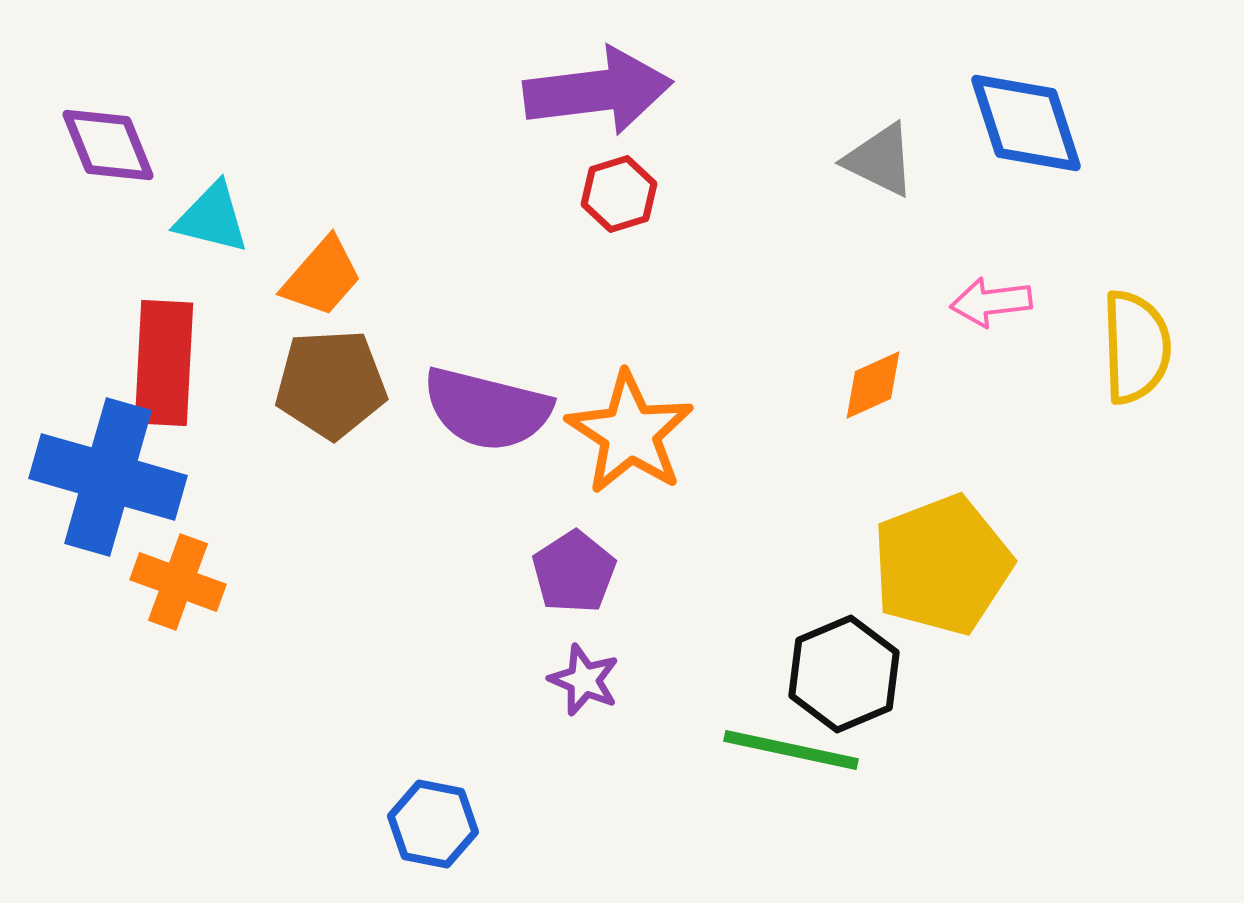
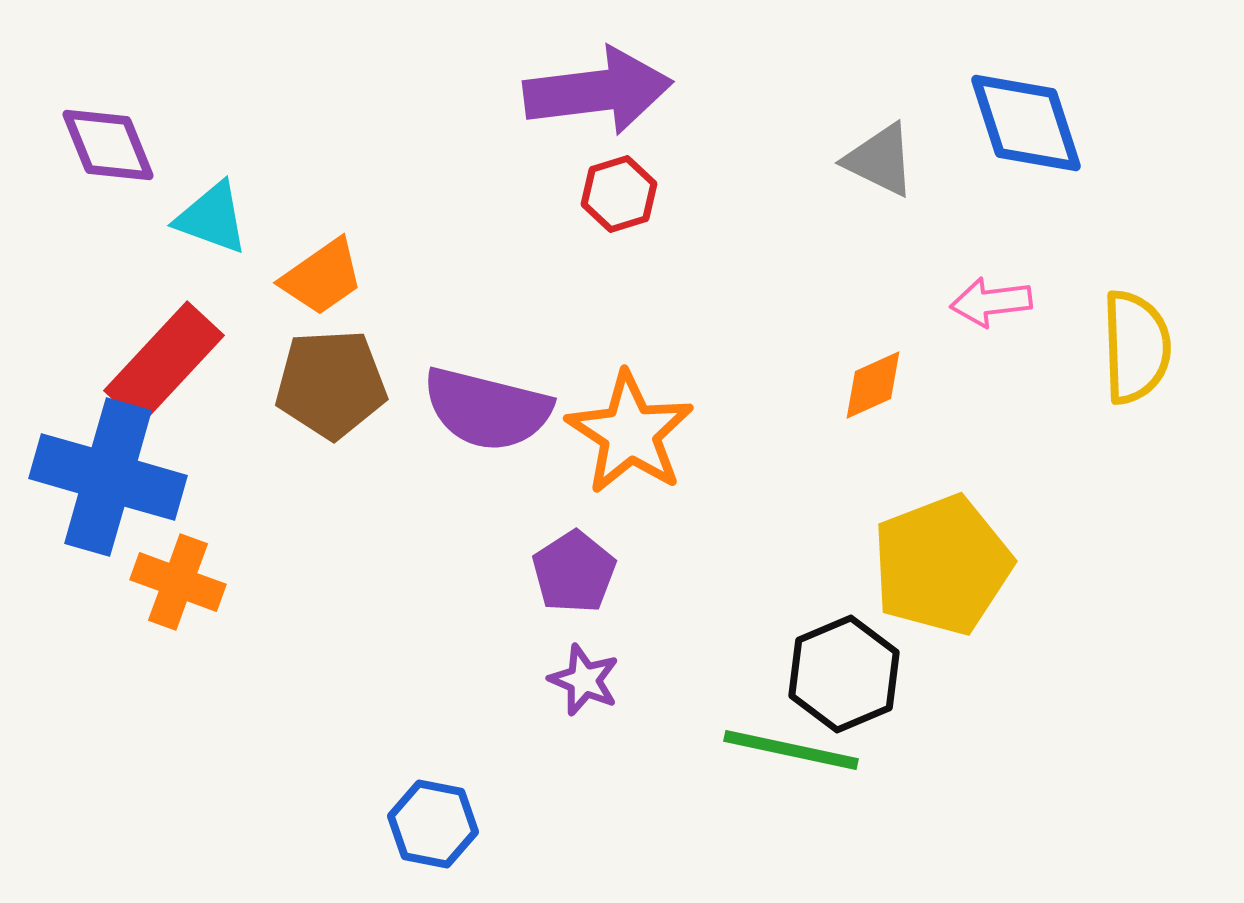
cyan triangle: rotated 6 degrees clockwise
orange trapezoid: rotated 14 degrees clockwise
red rectangle: rotated 40 degrees clockwise
